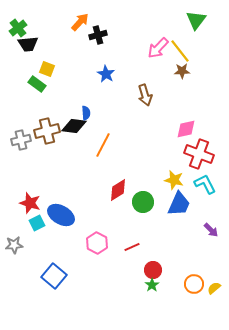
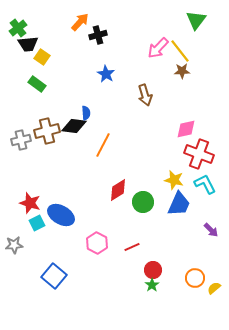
yellow square: moved 5 px left, 12 px up; rotated 14 degrees clockwise
orange circle: moved 1 px right, 6 px up
